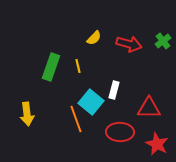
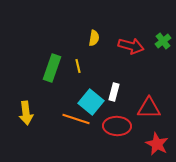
yellow semicircle: rotated 35 degrees counterclockwise
red arrow: moved 2 px right, 2 px down
green rectangle: moved 1 px right, 1 px down
white rectangle: moved 2 px down
yellow arrow: moved 1 px left, 1 px up
orange line: rotated 52 degrees counterclockwise
red ellipse: moved 3 px left, 6 px up
